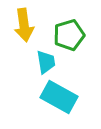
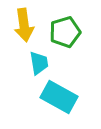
green pentagon: moved 4 px left, 3 px up
cyan trapezoid: moved 7 px left, 1 px down
